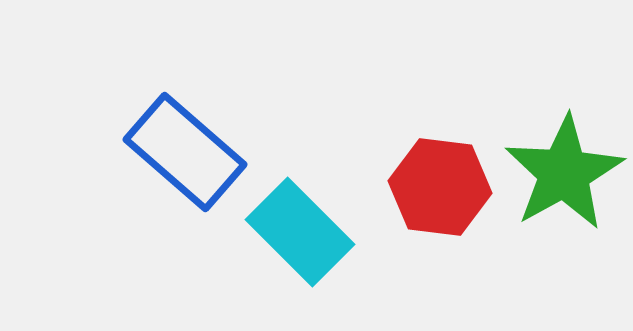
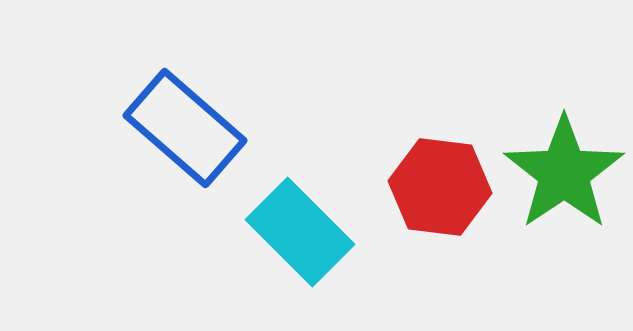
blue rectangle: moved 24 px up
green star: rotated 5 degrees counterclockwise
